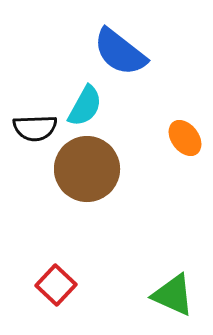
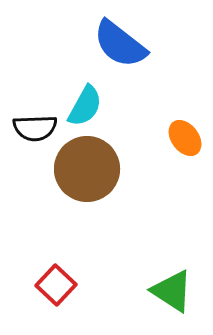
blue semicircle: moved 8 px up
green triangle: moved 1 px left, 4 px up; rotated 9 degrees clockwise
